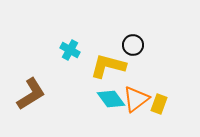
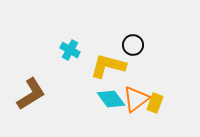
yellow rectangle: moved 4 px left, 1 px up
